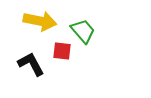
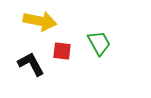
green trapezoid: moved 16 px right, 12 px down; rotated 12 degrees clockwise
